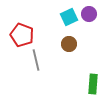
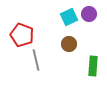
green rectangle: moved 18 px up
